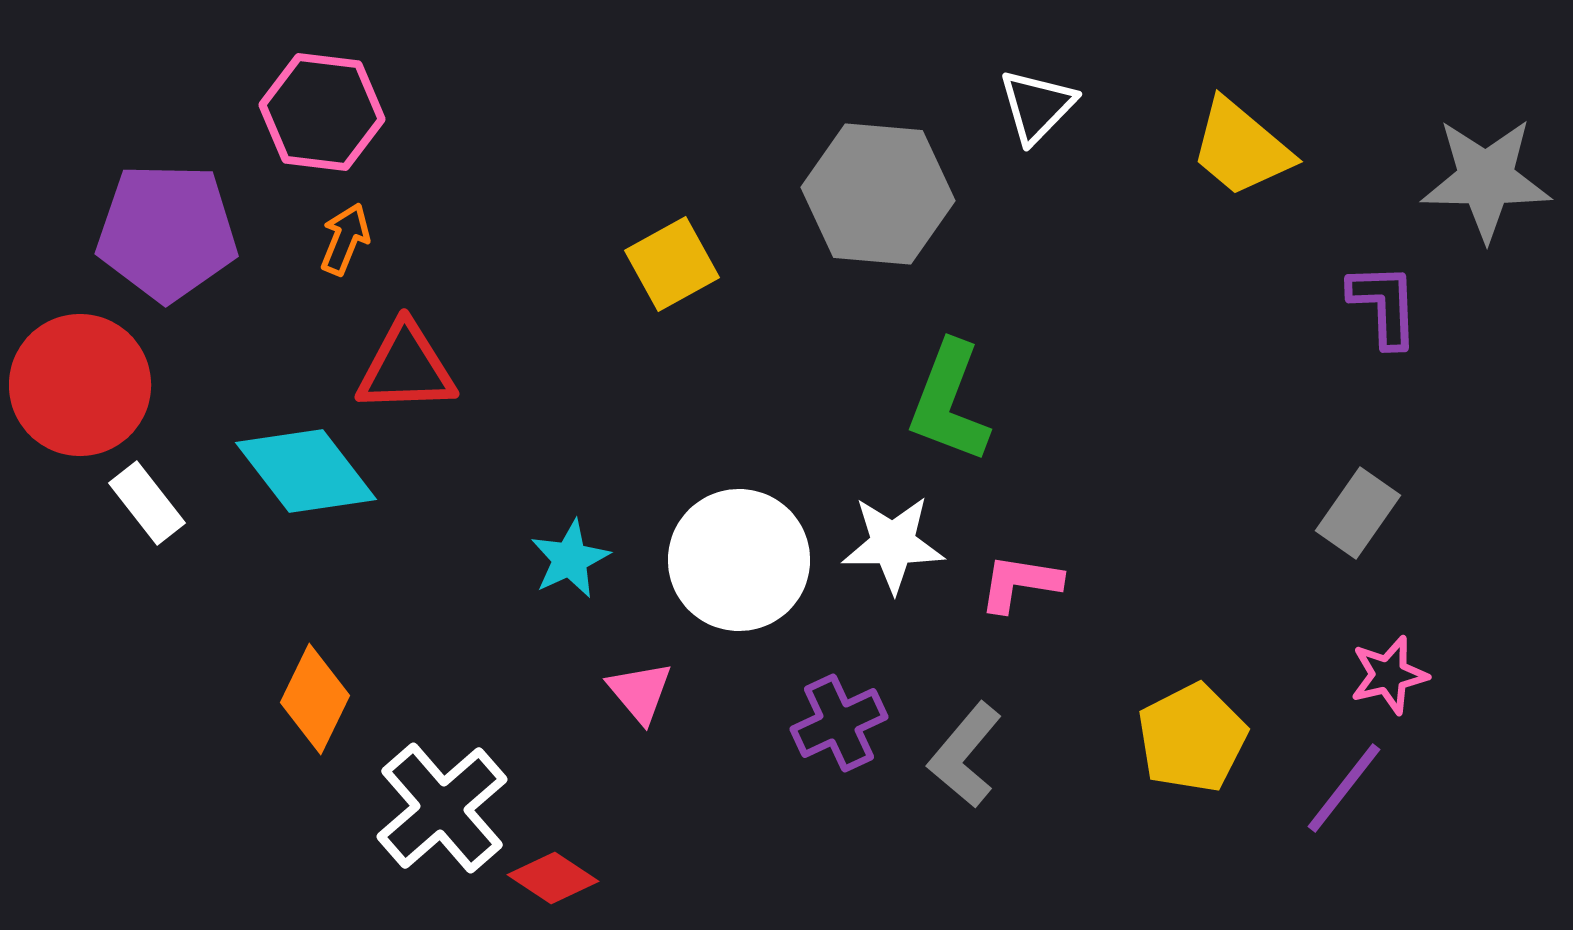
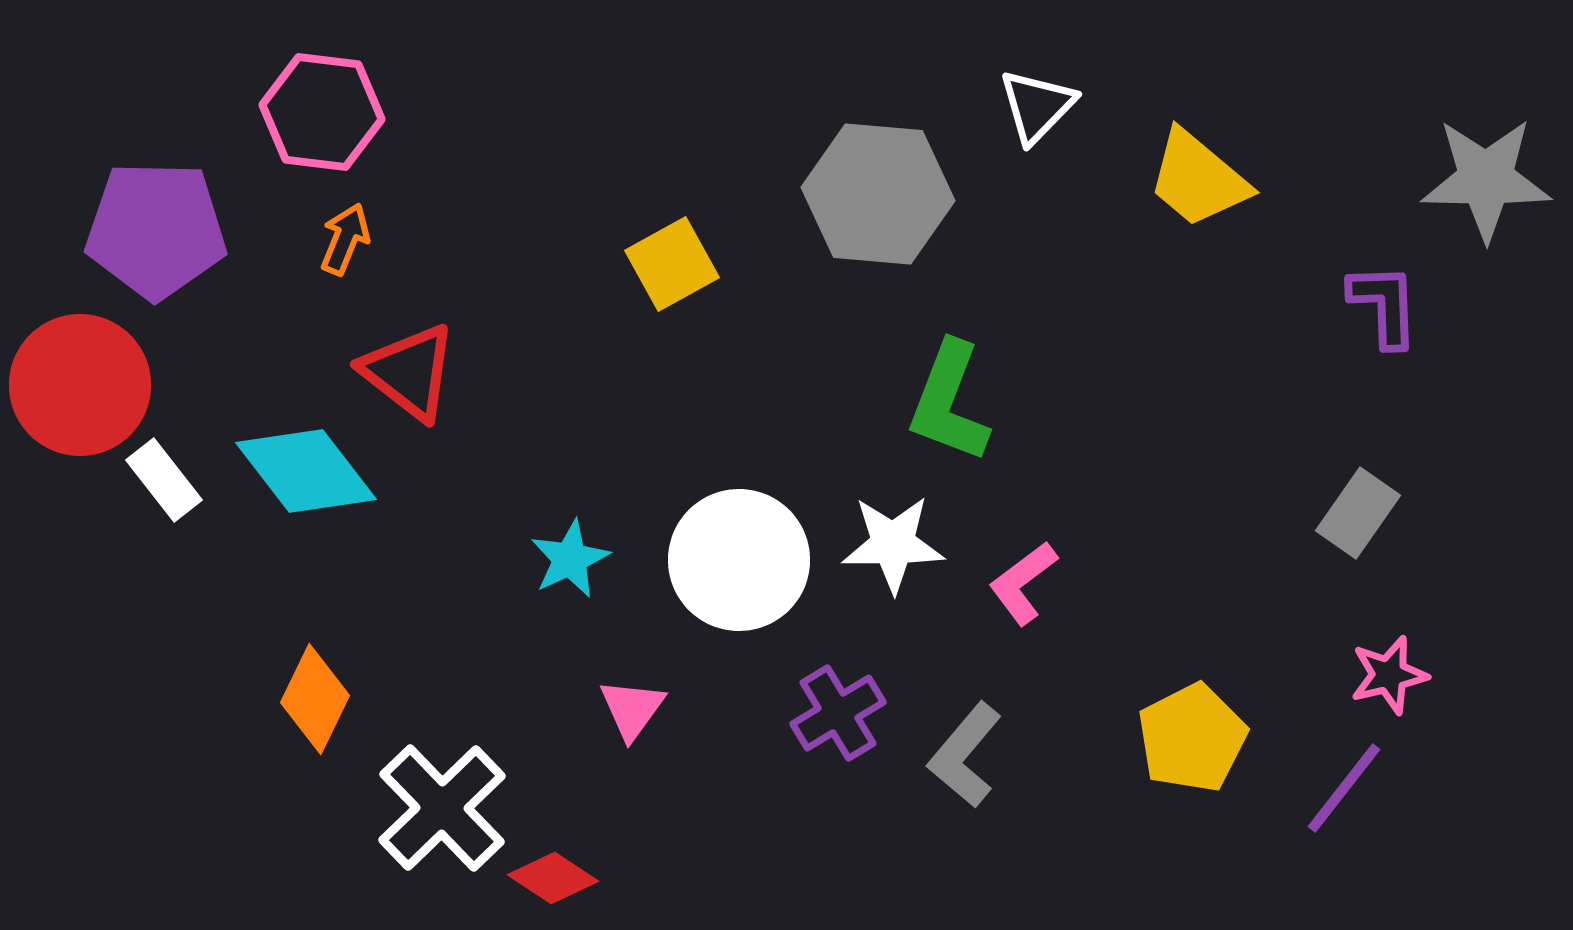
yellow trapezoid: moved 43 px left, 31 px down
purple pentagon: moved 11 px left, 2 px up
red triangle: moved 3 px right, 4 px down; rotated 40 degrees clockwise
white rectangle: moved 17 px right, 23 px up
pink L-shape: moved 3 px right; rotated 46 degrees counterclockwise
pink triangle: moved 8 px left, 17 px down; rotated 16 degrees clockwise
purple cross: moved 1 px left, 10 px up; rotated 6 degrees counterclockwise
white cross: rotated 3 degrees counterclockwise
